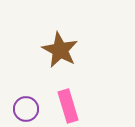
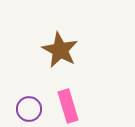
purple circle: moved 3 px right
